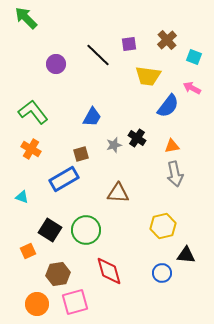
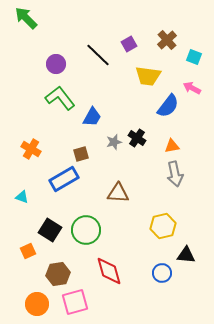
purple square: rotated 21 degrees counterclockwise
green L-shape: moved 27 px right, 14 px up
gray star: moved 3 px up
